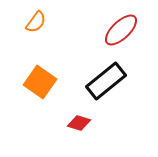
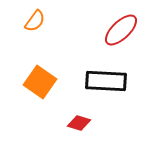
orange semicircle: moved 1 px left, 1 px up
black rectangle: rotated 42 degrees clockwise
